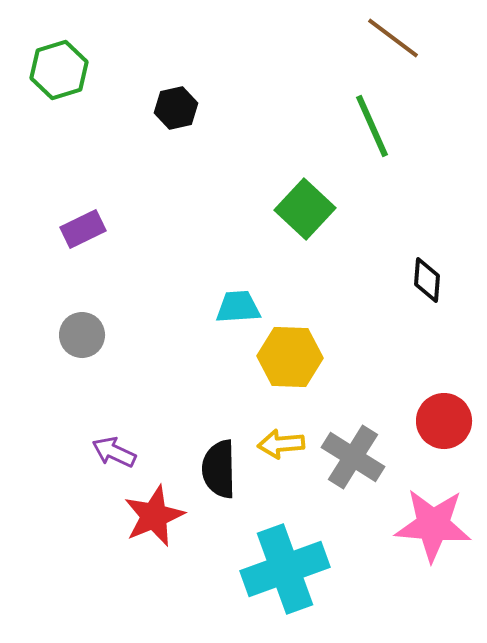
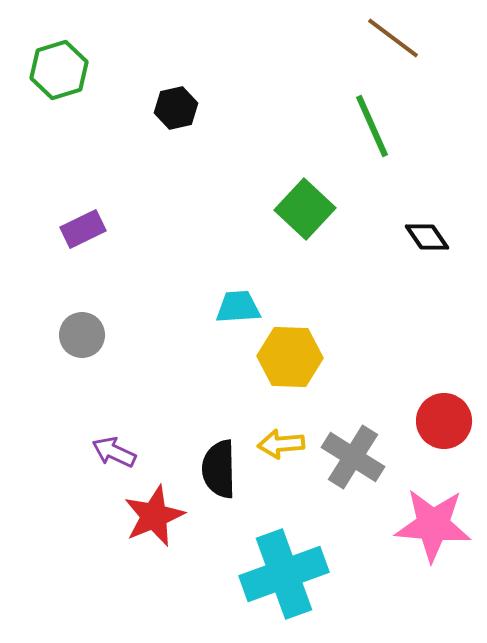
black diamond: moved 43 px up; rotated 39 degrees counterclockwise
cyan cross: moved 1 px left, 5 px down
